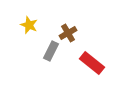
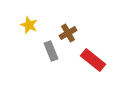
gray rectangle: rotated 48 degrees counterclockwise
red rectangle: moved 1 px right, 3 px up
